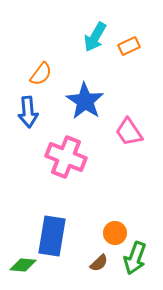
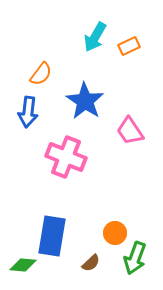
blue arrow: rotated 12 degrees clockwise
pink trapezoid: moved 1 px right, 1 px up
brown semicircle: moved 8 px left
